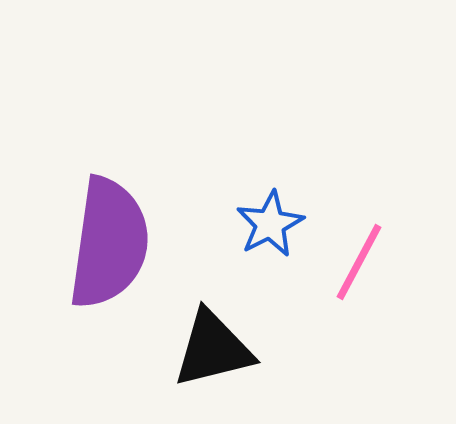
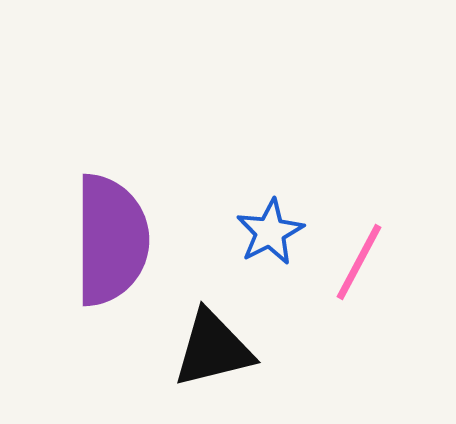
blue star: moved 8 px down
purple semicircle: moved 2 px right, 3 px up; rotated 8 degrees counterclockwise
